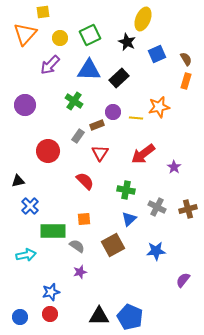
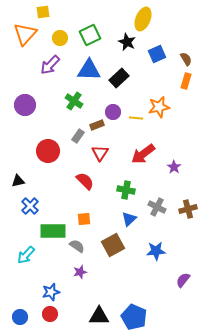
cyan arrow at (26, 255): rotated 144 degrees clockwise
blue pentagon at (130, 317): moved 4 px right
